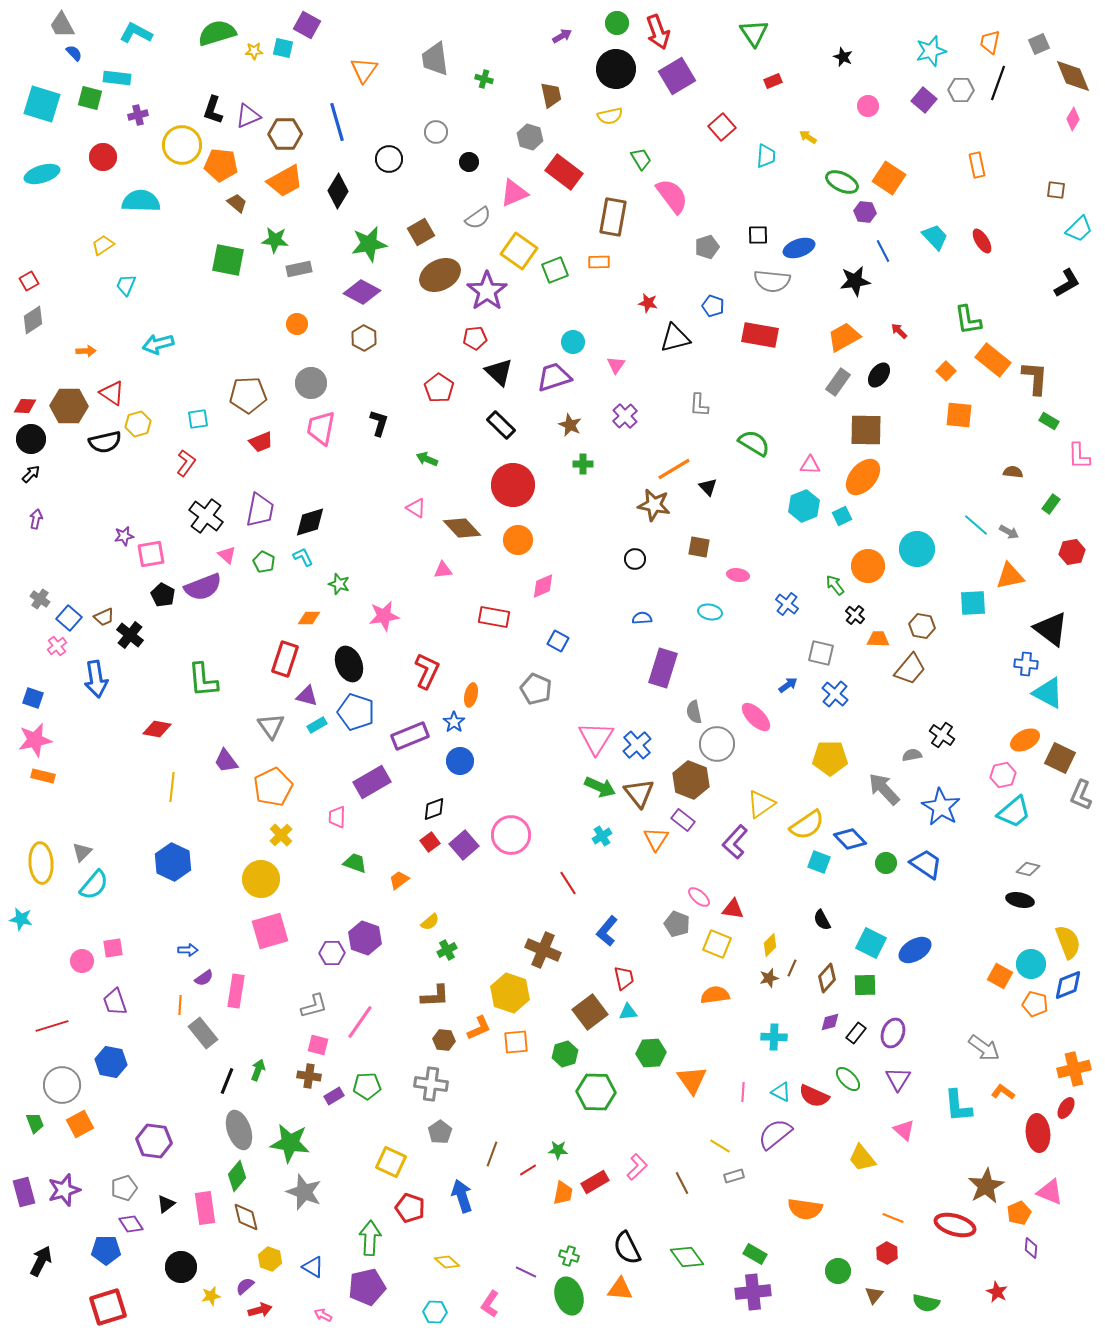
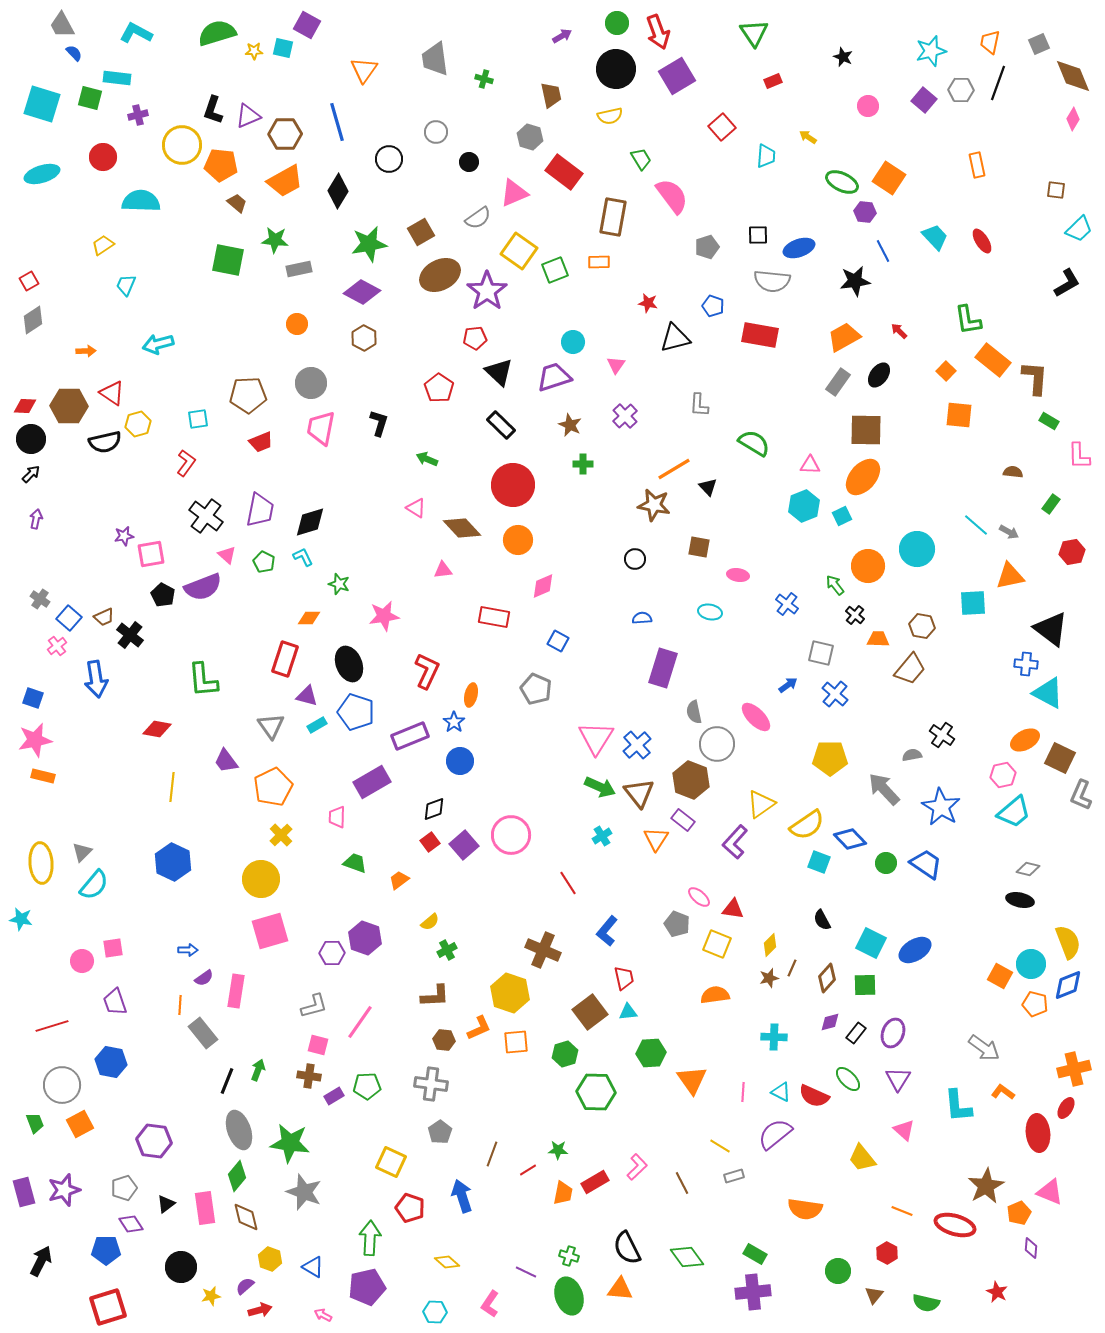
orange line at (893, 1218): moved 9 px right, 7 px up
